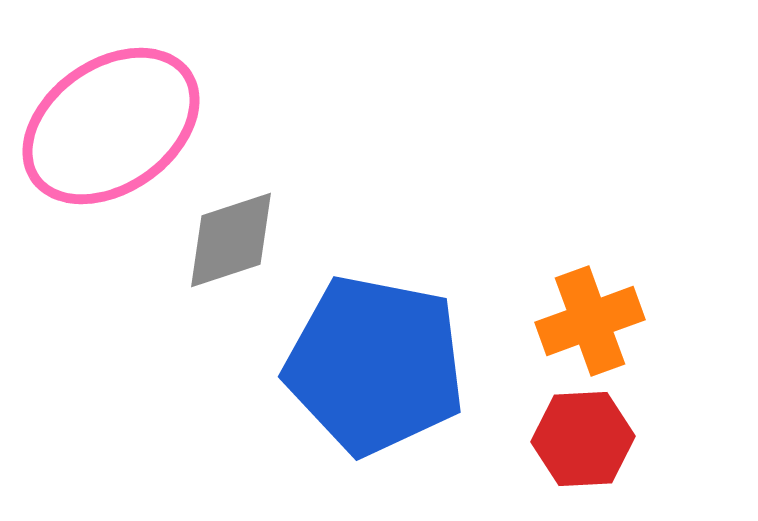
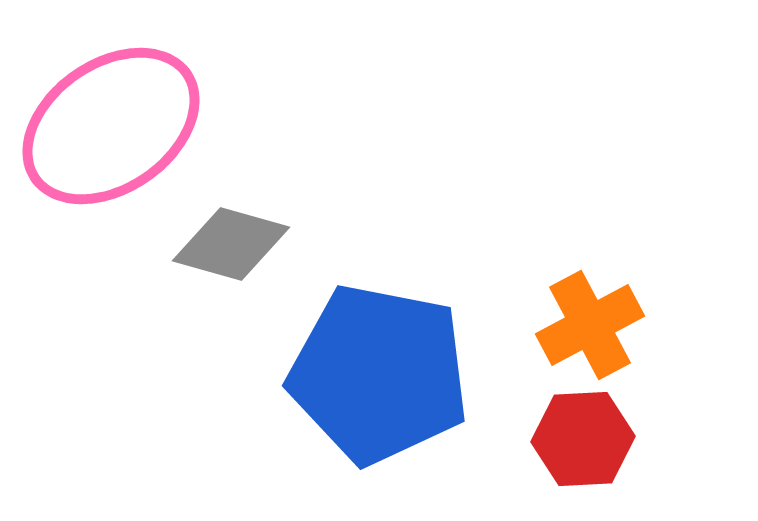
gray diamond: moved 4 px down; rotated 34 degrees clockwise
orange cross: moved 4 px down; rotated 8 degrees counterclockwise
blue pentagon: moved 4 px right, 9 px down
